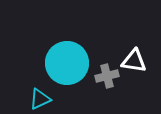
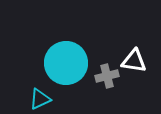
cyan circle: moved 1 px left
